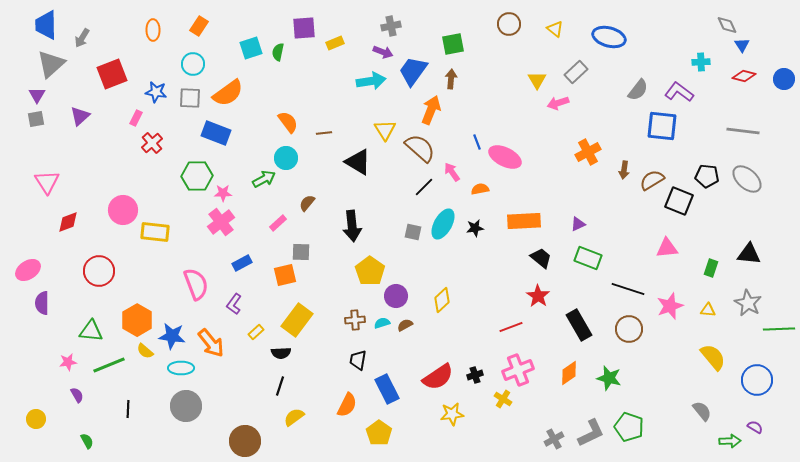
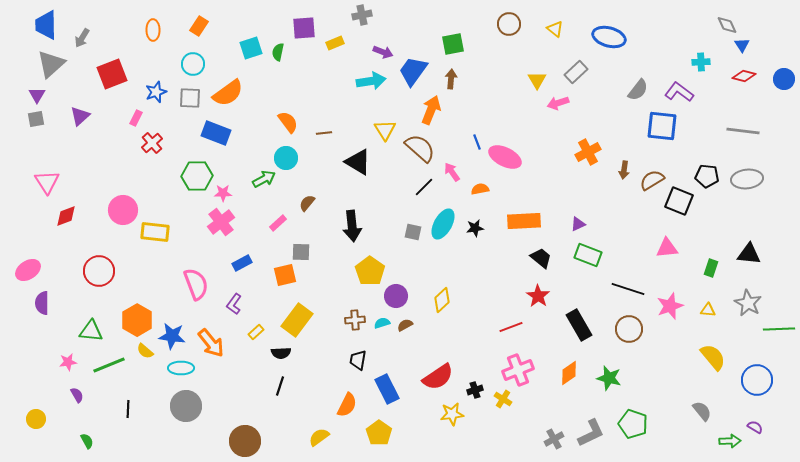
gray cross at (391, 26): moved 29 px left, 11 px up
blue star at (156, 92): rotated 30 degrees counterclockwise
gray ellipse at (747, 179): rotated 48 degrees counterclockwise
red diamond at (68, 222): moved 2 px left, 6 px up
green rectangle at (588, 258): moved 3 px up
black cross at (475, 375): moved 15 px down
yellow semicircle at (294, 417): moved 25 px right, 20 px down
green pentagon at (629, 427): moved 4 px right, 3 px up
